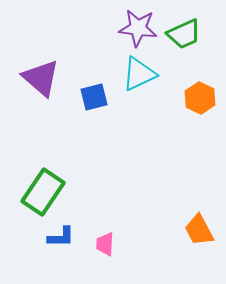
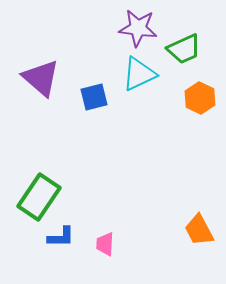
green trapezoid: moved 15 px down
green rectangle: moved 4 px left, 5 px down
